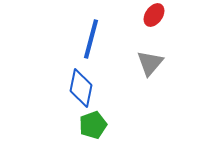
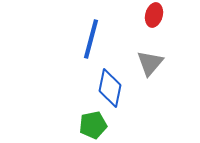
red ellipse: rotated 20 degrees counterclockwise
blue diamond: moved 29 px right
green pentagon: rotated 8 degrees clockwise
